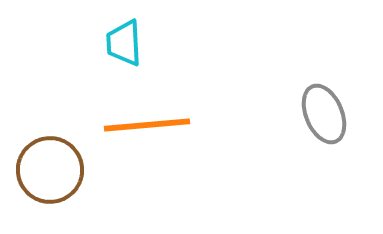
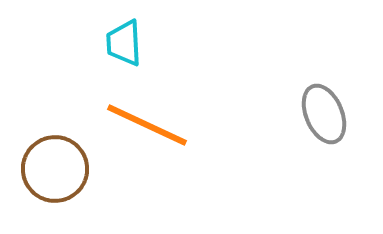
orange line: rotated 30 degrees clockwise
brown circle: moved 5 px right, 1 px up
